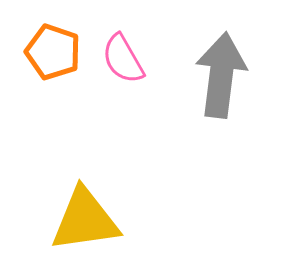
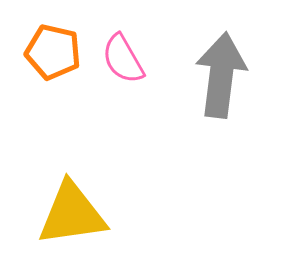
orange pentagon: rotated 6 degrees counterclockwise
yellow triangle: moved 13 px left, 6 px up
